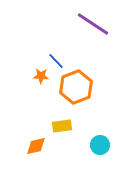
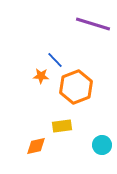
purple line: rotated 16 degrees counterclockwise
blue line: moved 1 px left, 1 px up
cyan circle: moved 2 px right
